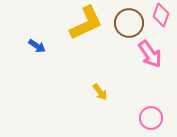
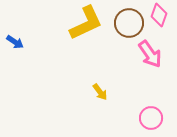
pink diamond: moved 2 px left
blue arrow: moved 22 px left, 4 px up
